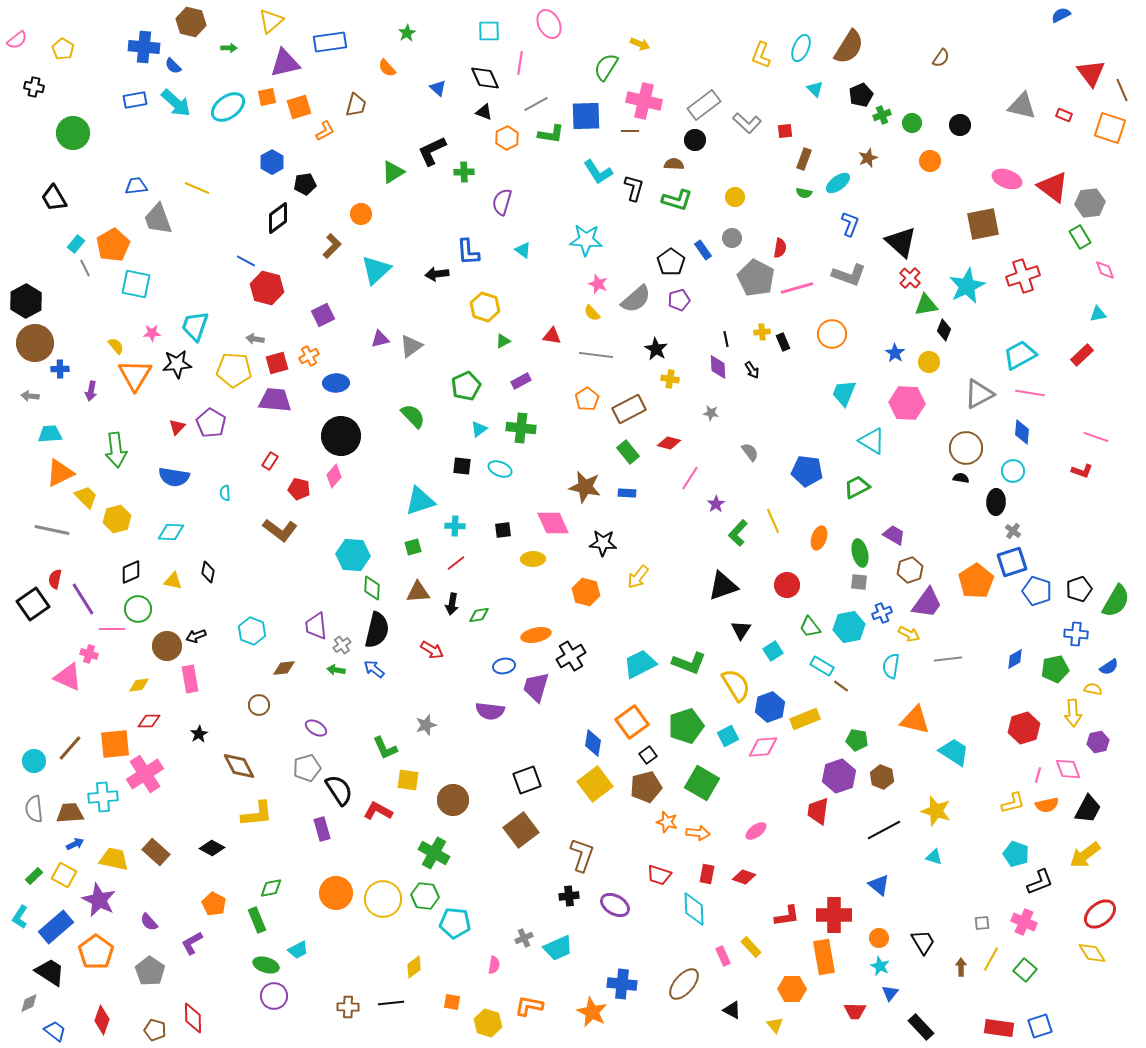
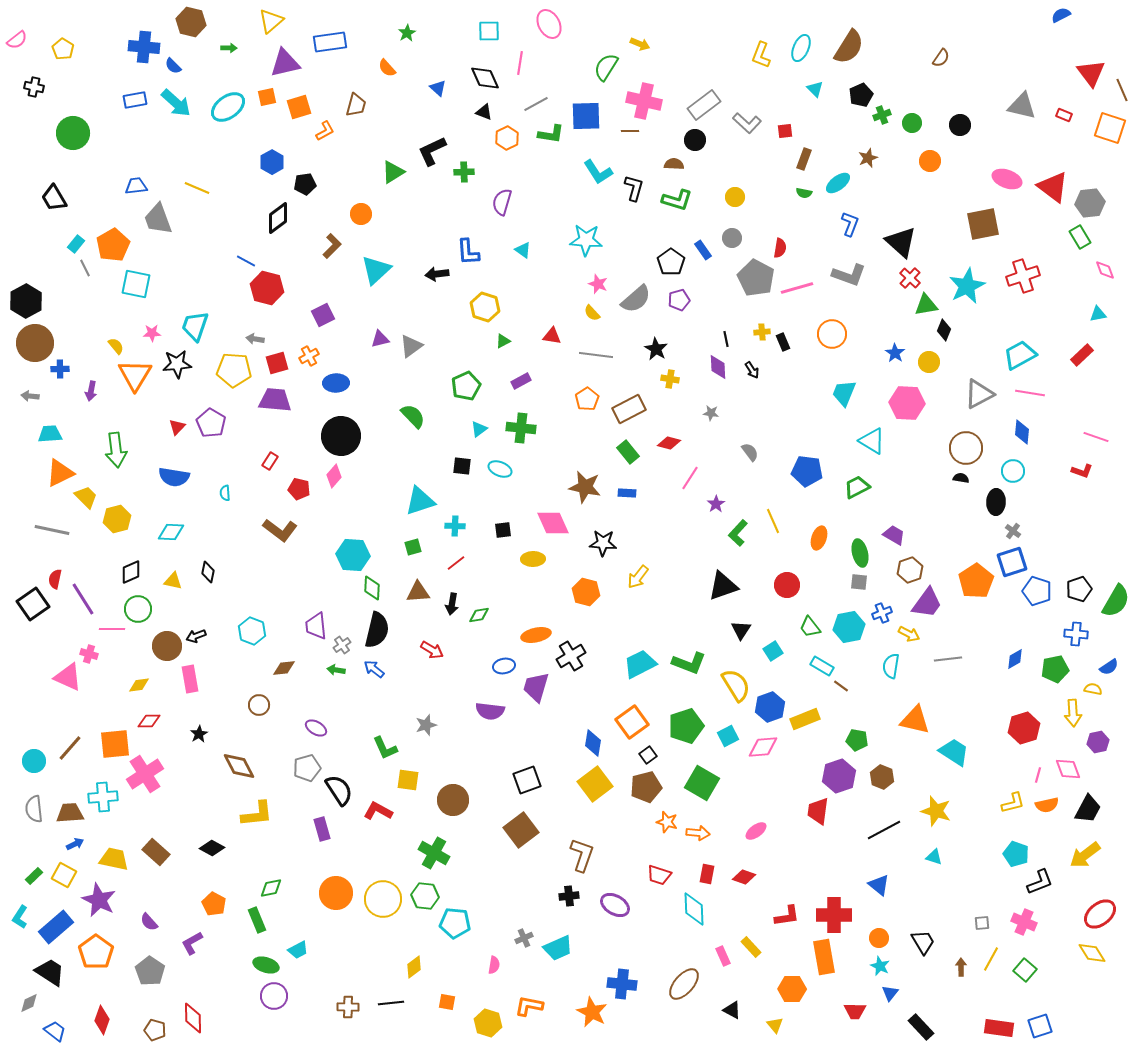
orange square at (452, 1002): moved 5 px left
